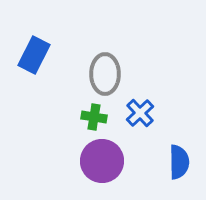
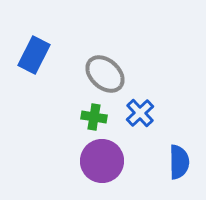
gray ellipse: rotated 48 degrees counterclockwise
